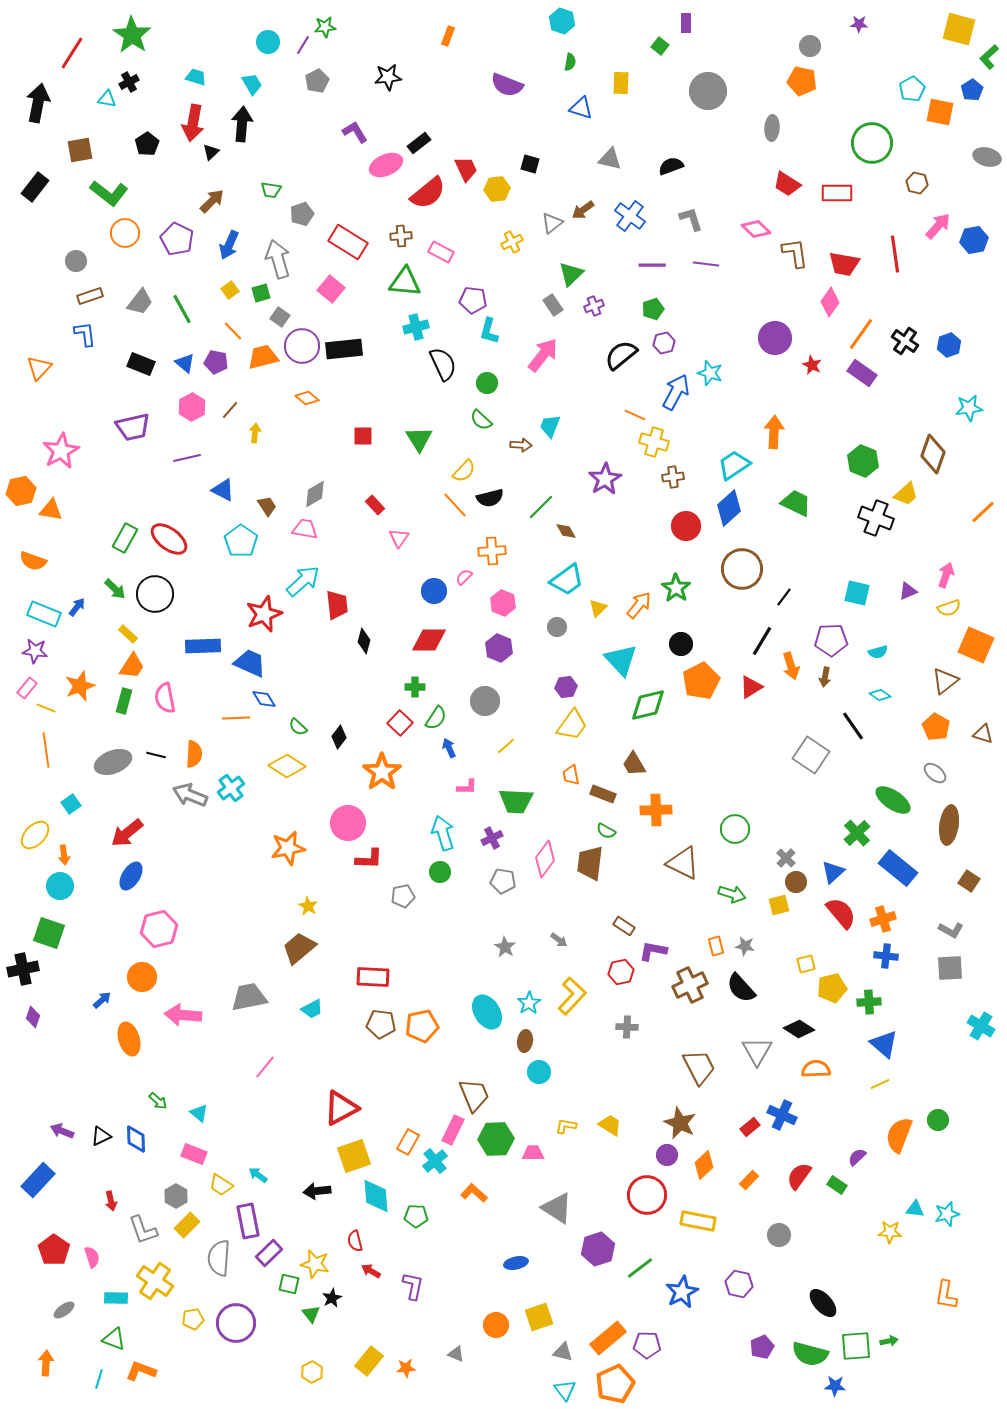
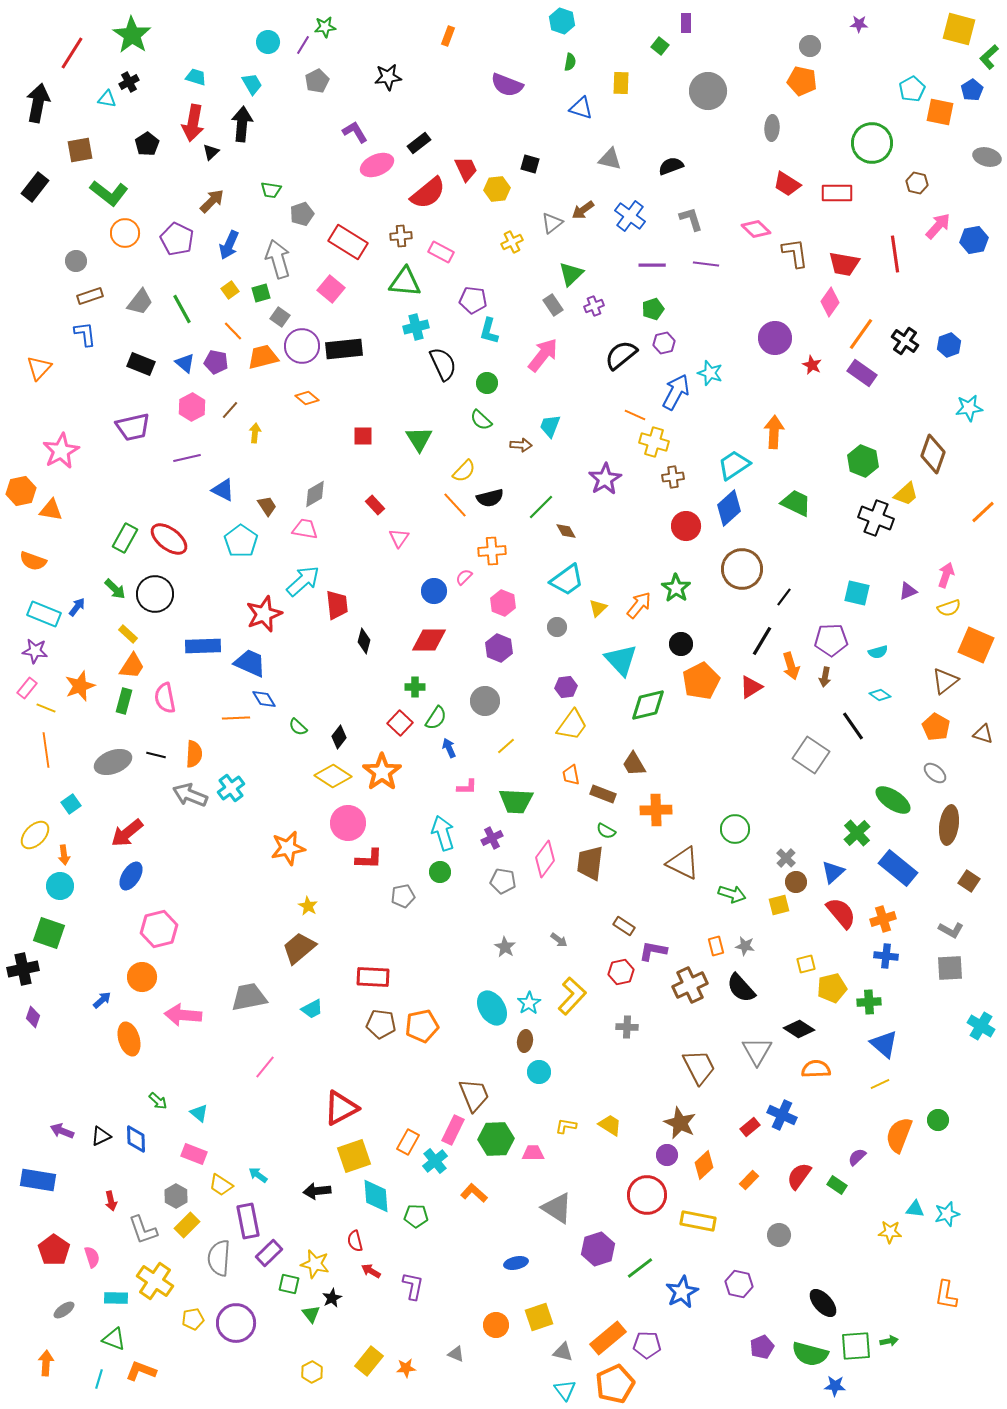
pink ellipse at (386, 165): moved 9 px left
yellow diamond at (287, 766): moved 46 px right, 10 px down
cyan ellipse at (487, 1012): moved 5 px right, 4 px up
blue rectangle at (38, 1180): rotated 56 degrees clockwise
